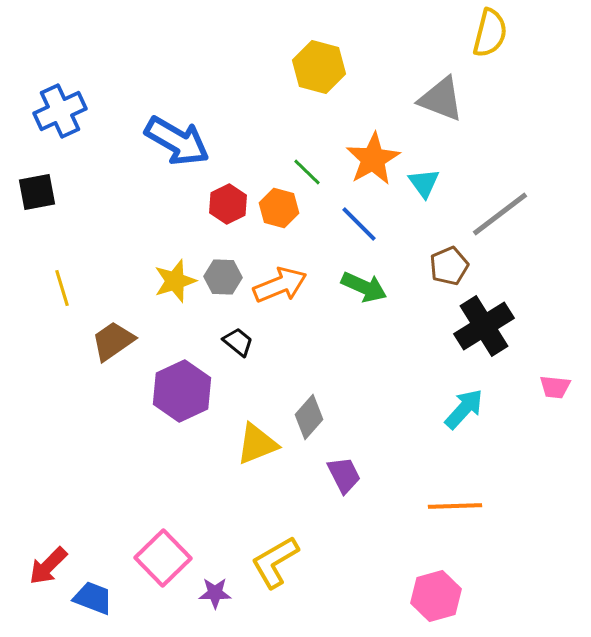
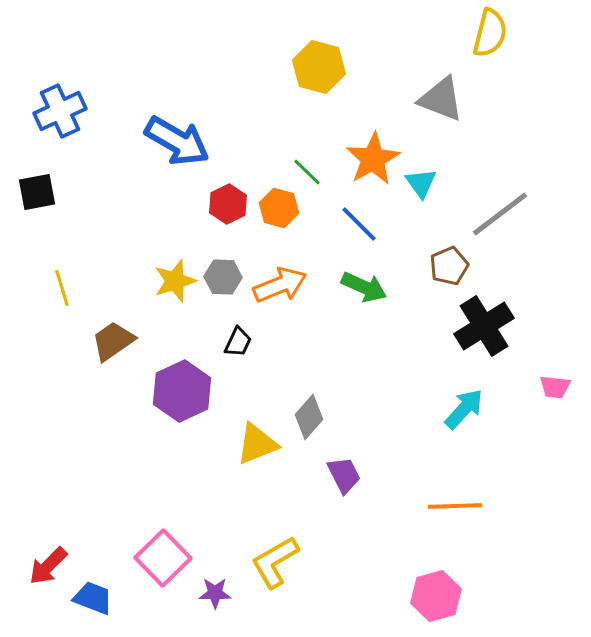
cyan triangle: moved 3 px left
black trapezoid: rotated 76 degrees clockwise
